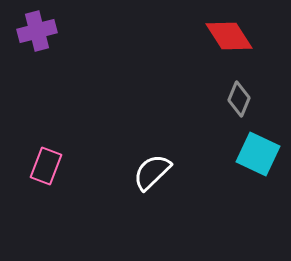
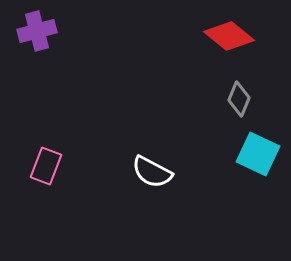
red diamond: rotated 18 degrees counterclockwise
white semicircle: rotated 108 degrees counterclockwise
